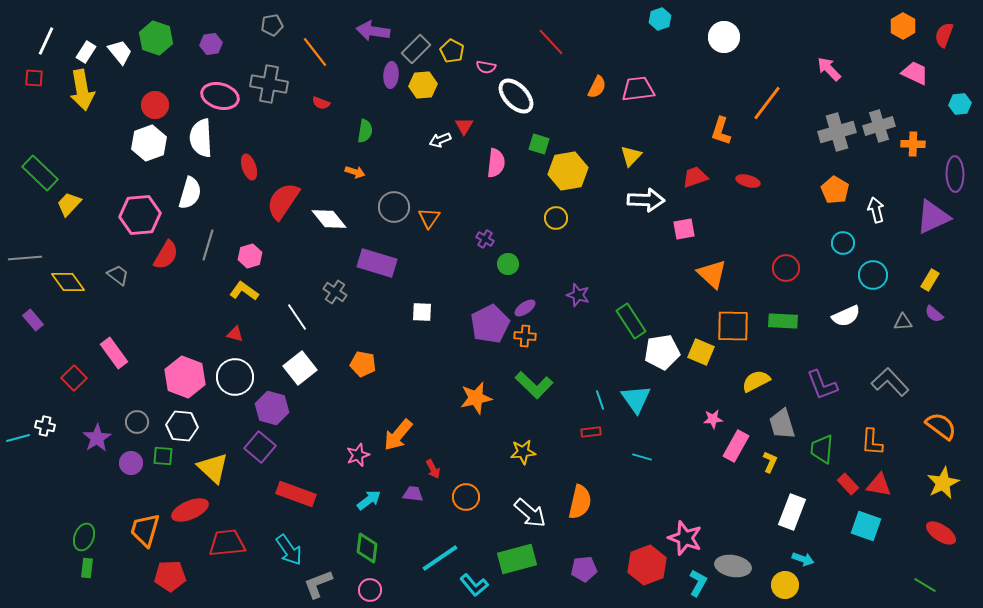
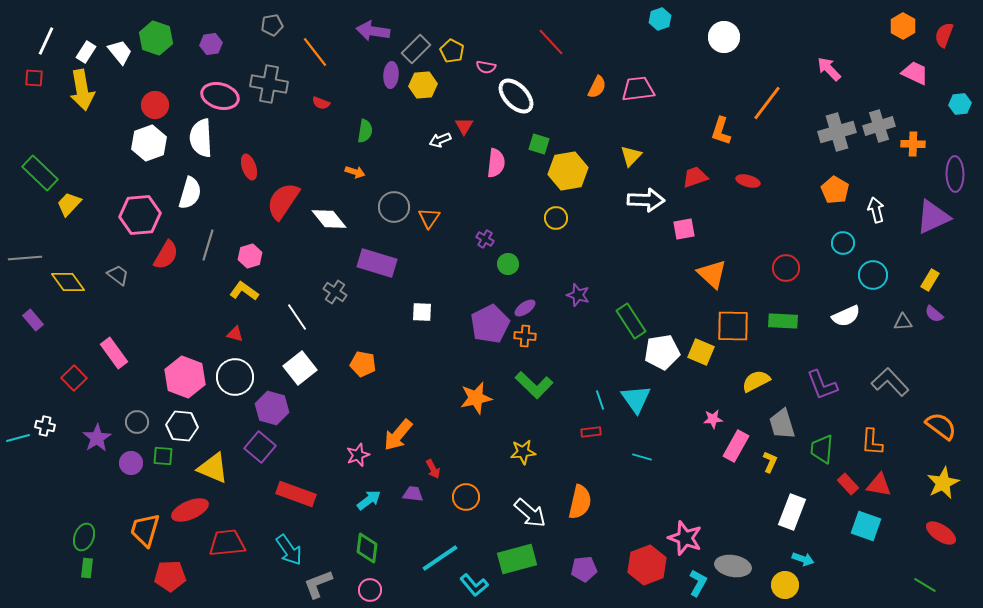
yellow triangle at (213, 468): rotated 20 degrees counterclockwise
